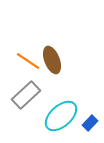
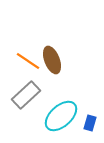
blue rectangle: rotated 28 degrees counterclockwise
